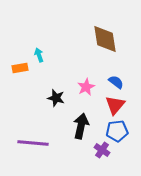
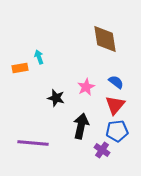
cyan arrow: moved 2 px down
